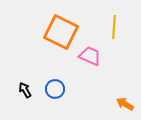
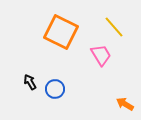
yellow line: rotated 45 degrees counterclockwise
pink trapezoid: moved 11 px right, 1 px up; rotated 35 degrees clockwise
black arrow: moved 5 px right, 8 px up
